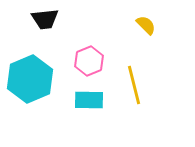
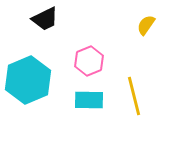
black trapezoid: rotated 20 degrees counterclockwise
yellow semicircle: rotated 100 degrees counterclockwise
cyan hexagon: moved 2 px left, 1 px down
yellow line: moved 11 px down
